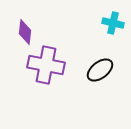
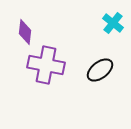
cyan cross: rotated 25 degrees clockwise
